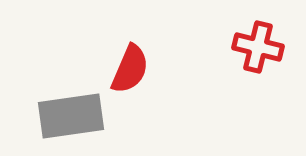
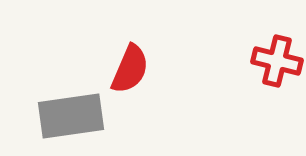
red cross: moved 19 px right, 14 px down
